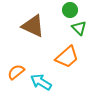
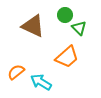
green circle: moved 5 px left, 5 px down
